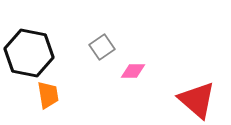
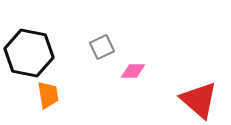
gray square: rotated 10 degrees clockwise
red triangle: moved 2 px right
